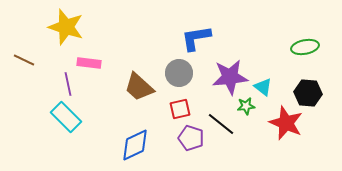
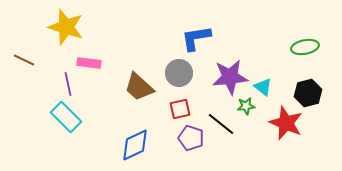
black hexagon: rotated 20 degrees counterclockwise
